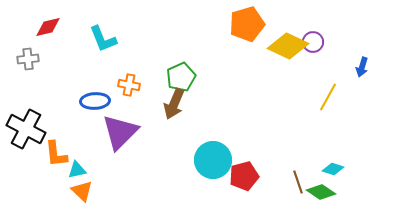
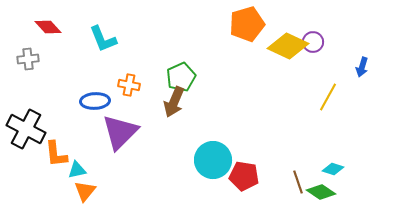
red diamond: rotated 60 degrees clockwise
brown arrow: moved 2 px up
red pentagon: rotated 24 degrees clockwise
orange triangle: moved 3 px right; rotated 25 degrees clockwise
